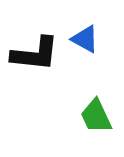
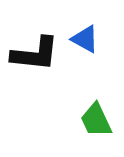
green trapezoid: moved 4 px down
